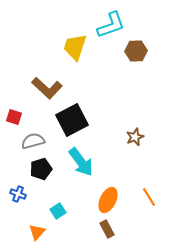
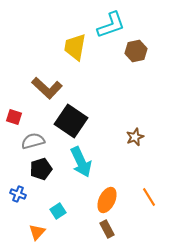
yellow trapezoid: rotated 8 degrees counterclockwise
brown hexagon: rotated 10 degrees counterclockwise
black square: moved 1 px left, 1 px down; rotated 28 degrees counterclockwise
cyan arrow: rotated 12 degrees clockwise
orange ellipse: moved 1 px left
